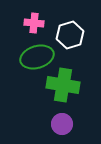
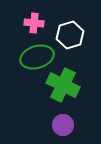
green cross: rotated 16 degrees clockwise
purple circle: moved 1 px right, 1 px down
